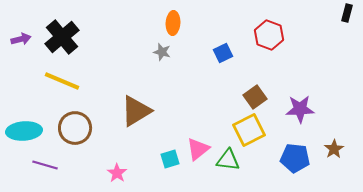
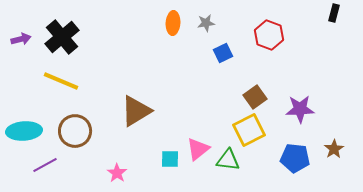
black rectangle: moved 13 px left
gray star: moved 44 px right, 29 px up; rotated 24 degrees counterclockwise
yellow line: moved 1 px left
brown circle: moved 3 px down
cyan square: rotated 18 degrees clockwise
purple line: rotated 45 degrees counterclockwise
